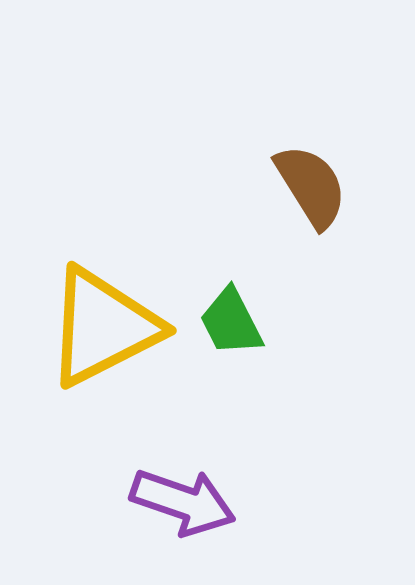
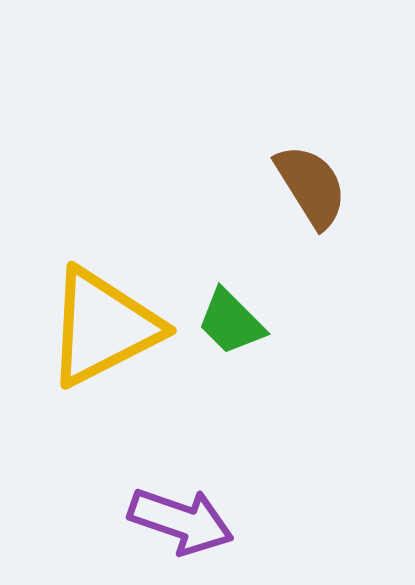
green trapezoid: rotated 18 degrees counterclockwise
purple arrow: moved 2 px left, 19 px down
